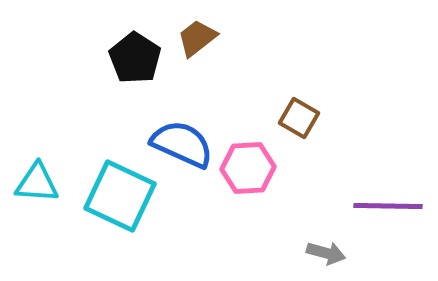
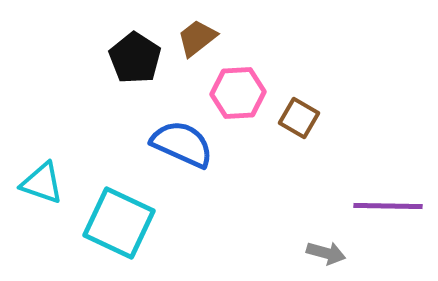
pink hexagon: moved 10 px left, 75 px up
cyan triangle: moved 5 px right; rotated 15 degrees clockwise
cyan square: moved 1 px left, 27 px down
